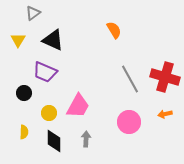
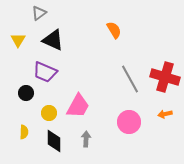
gray triangle: moved 6 px right
black circle: moved 2 px right
